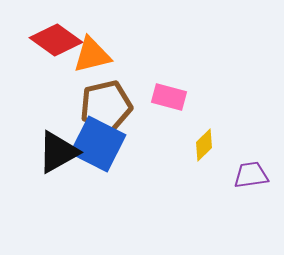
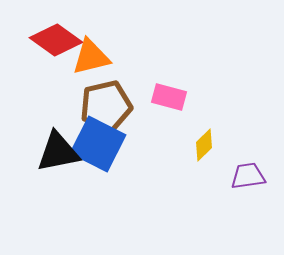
orange triangle: moved 1 px left, 2 px down
black triangle: rotated 18 degrees clockwise
purple trapezoid: moved 3 px left, 1 px down
